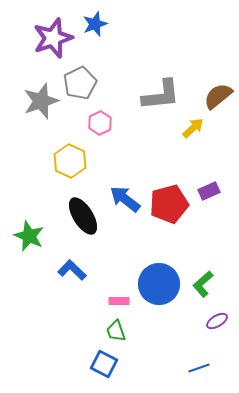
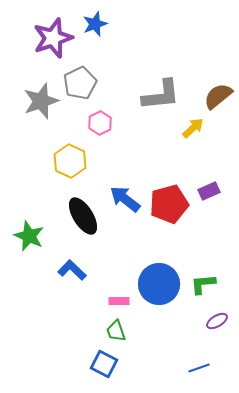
green L-shape: rotated 36 degrees clockwise
